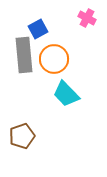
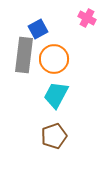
gray rectangle: rotated 12 degrees clockwise
cyan trapezoid: moved 10 px left, 1 px down; rotated 72 degrees clockwise
brown pentagon: moved 32 px right
